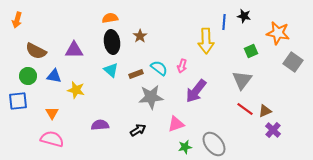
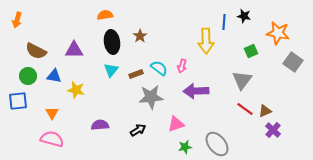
orange semicircle: moved 5 px left, 3 px up
cyan triangle: rotated 28 degrees clockwise
purple arrow: rotated 50 degrees clockwise
gray ellipse: moved 3 px right
